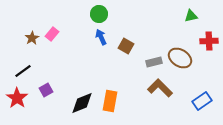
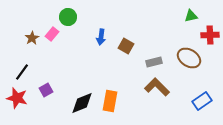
green circle: moved 31 px left, 3 px down
blue arrow: rotated 147 degrees counterclockwise
red cross: moved 1 px right, 6 px up
brown ellipse: moved 9 px right
black line: moved 1 px left, 1 px down; rotated 18 degrees counterclockwise
brown L-shape: moved 3 px left, 1 px up
red star: rotated 20 degrees counterclockwise
